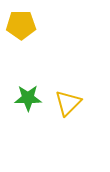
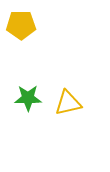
yellow triangle: rotated 32 degrees clockwise
